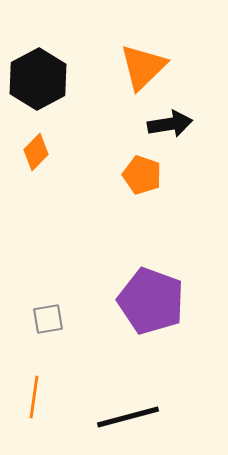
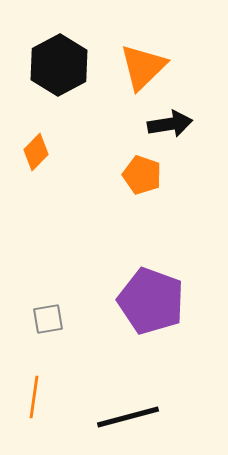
black hexagon: moved 21 px right, 14 px up
